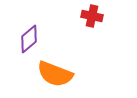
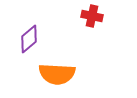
orange semicircle: moved 2 px right; rotated 18 degrees counterclockwise
